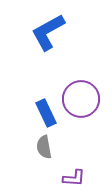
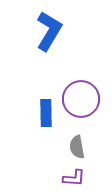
blue L-shape: moved 1 px right, 1 px up; rotated 150 degrees clockwise
blue rectangle: rotated 24 degrees clockwise
gray semicircle: moved 33 px right
